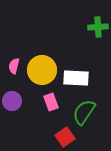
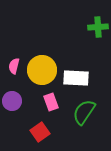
red square: moved 25 px left, 5 px up
